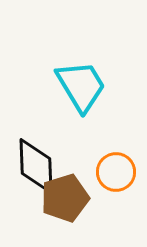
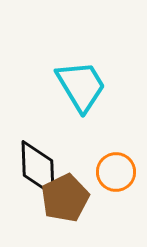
black diamond: moved 2 px right, 2 px down
brown pentagon: rotated 9 degrees counterclockwise
